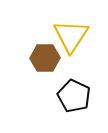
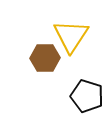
black pentagon: moved 13 px right; rotated 8 degrees counterclockwise
